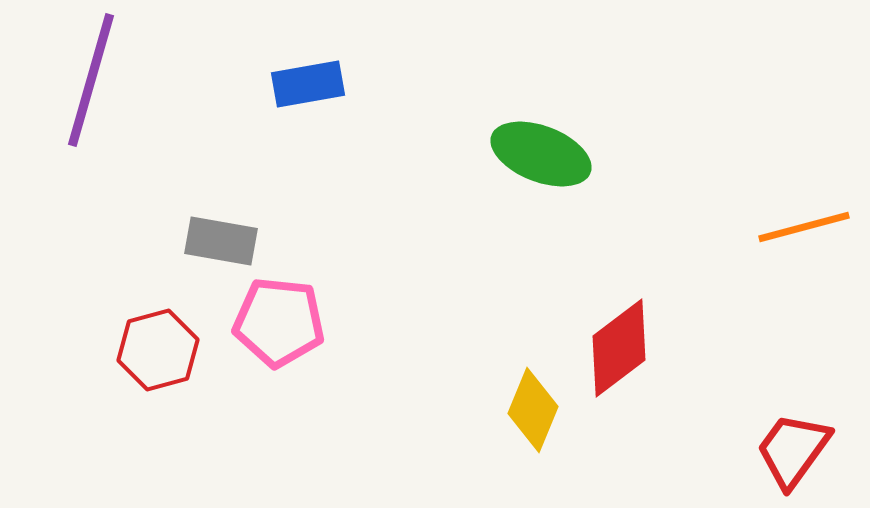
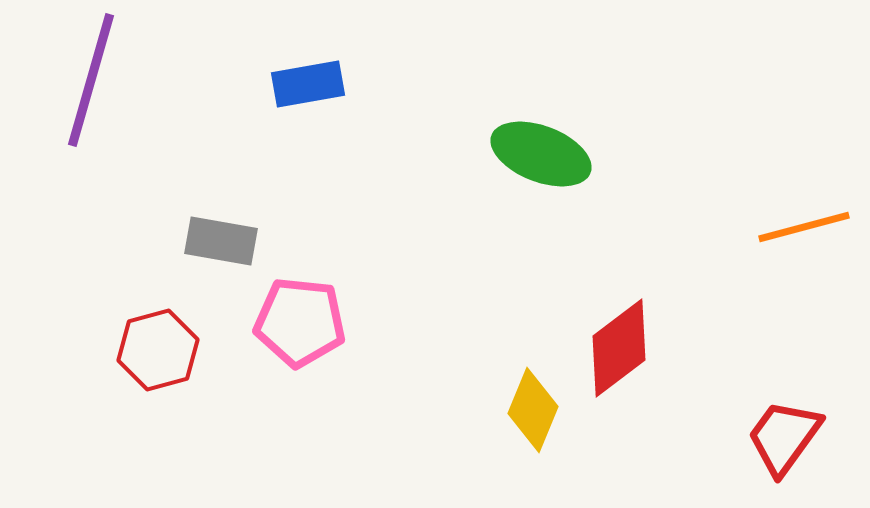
pink pentagon: moved 21 px right
red trapezoid: moved 9 px left, 13 px up
